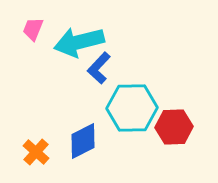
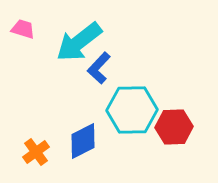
pink trapezoid: moved 10 px left; rotated 85 degrees clockwise
cyan arrow: rotated 24 degrees counterclockwise
cyan hexagon: moved 2 px down
orange cross: rotated 12 degrees clockwise
